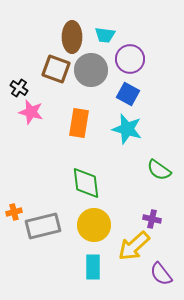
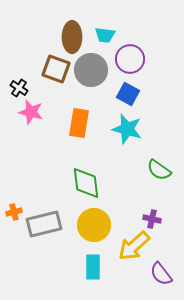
gray rectangle: moved 1 px right, 2 px up
